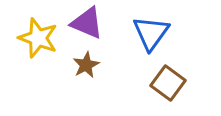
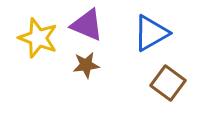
purple triangle: moved 2 px down
blue triangle: rotated 24 degrees clockwise
brown star: rotated 20 degrees clockwise
